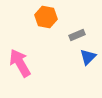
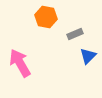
gray rectangle: moved 2 px left, 1 px up
blue triangle: moved 1 px up
